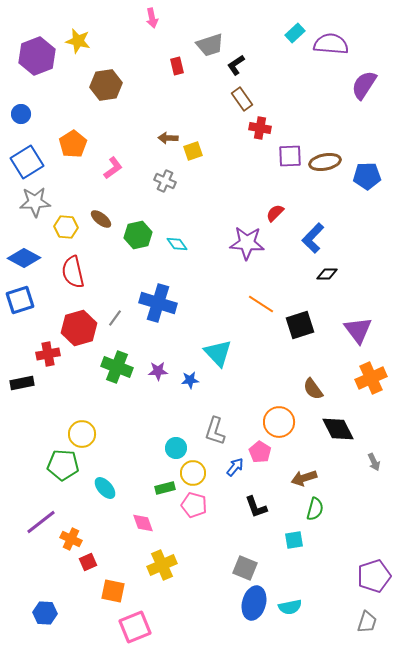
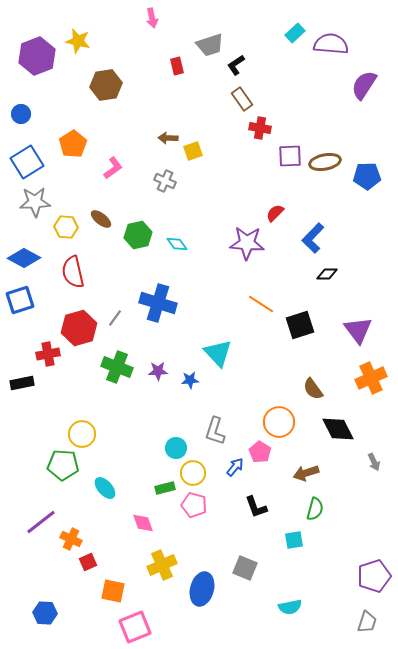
brown arrow at (304, 478): moved 2 px right, 5 px up
blue ellipse at (254, 603): moved 52 px left, 14 px up
